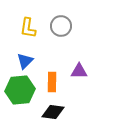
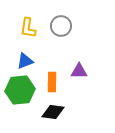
blue triangle: rotated 24 degrees clockwise
